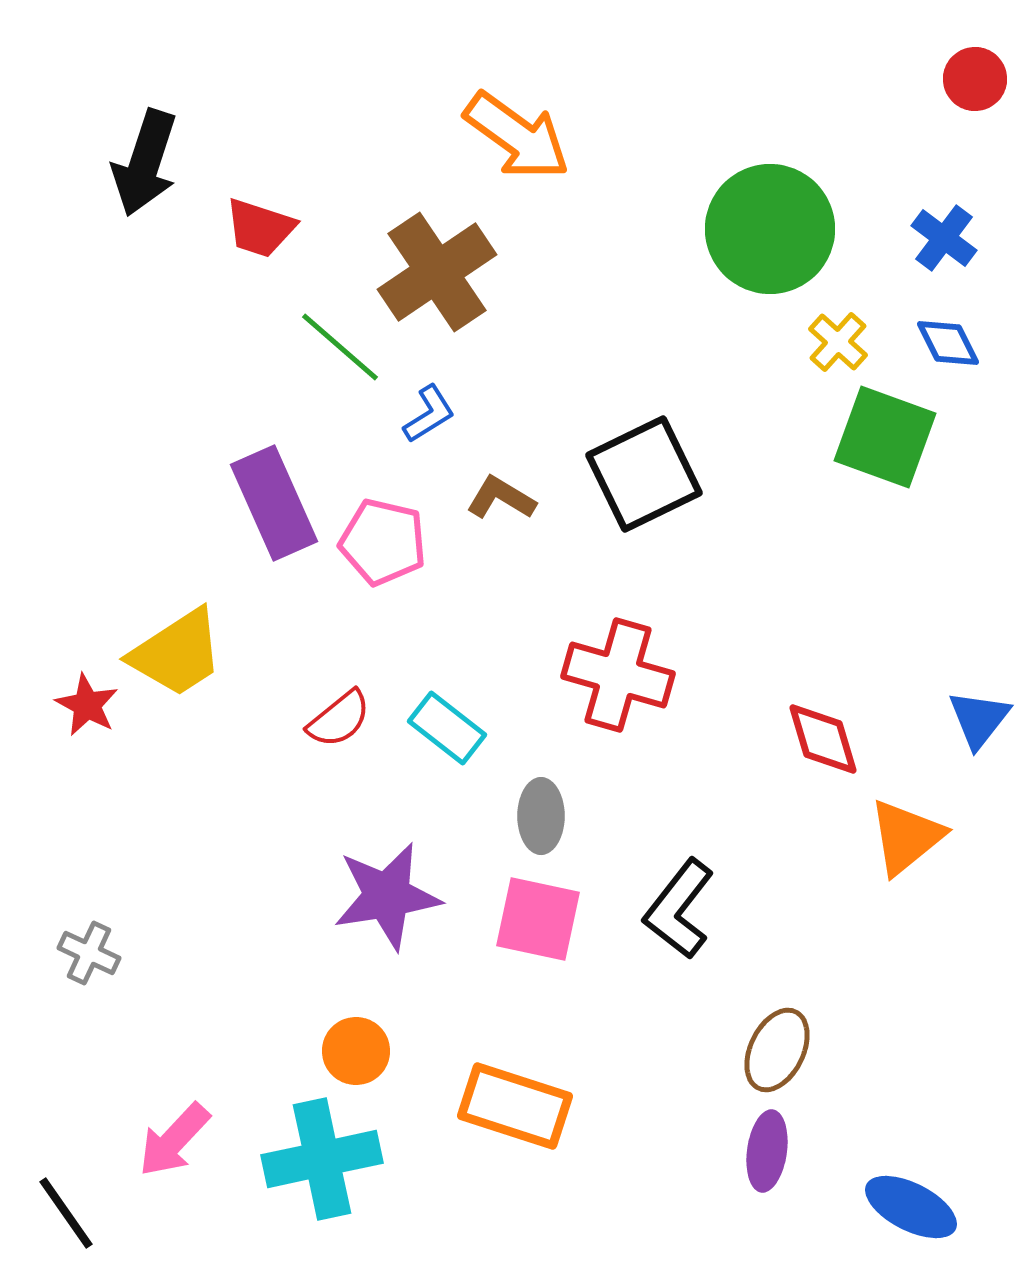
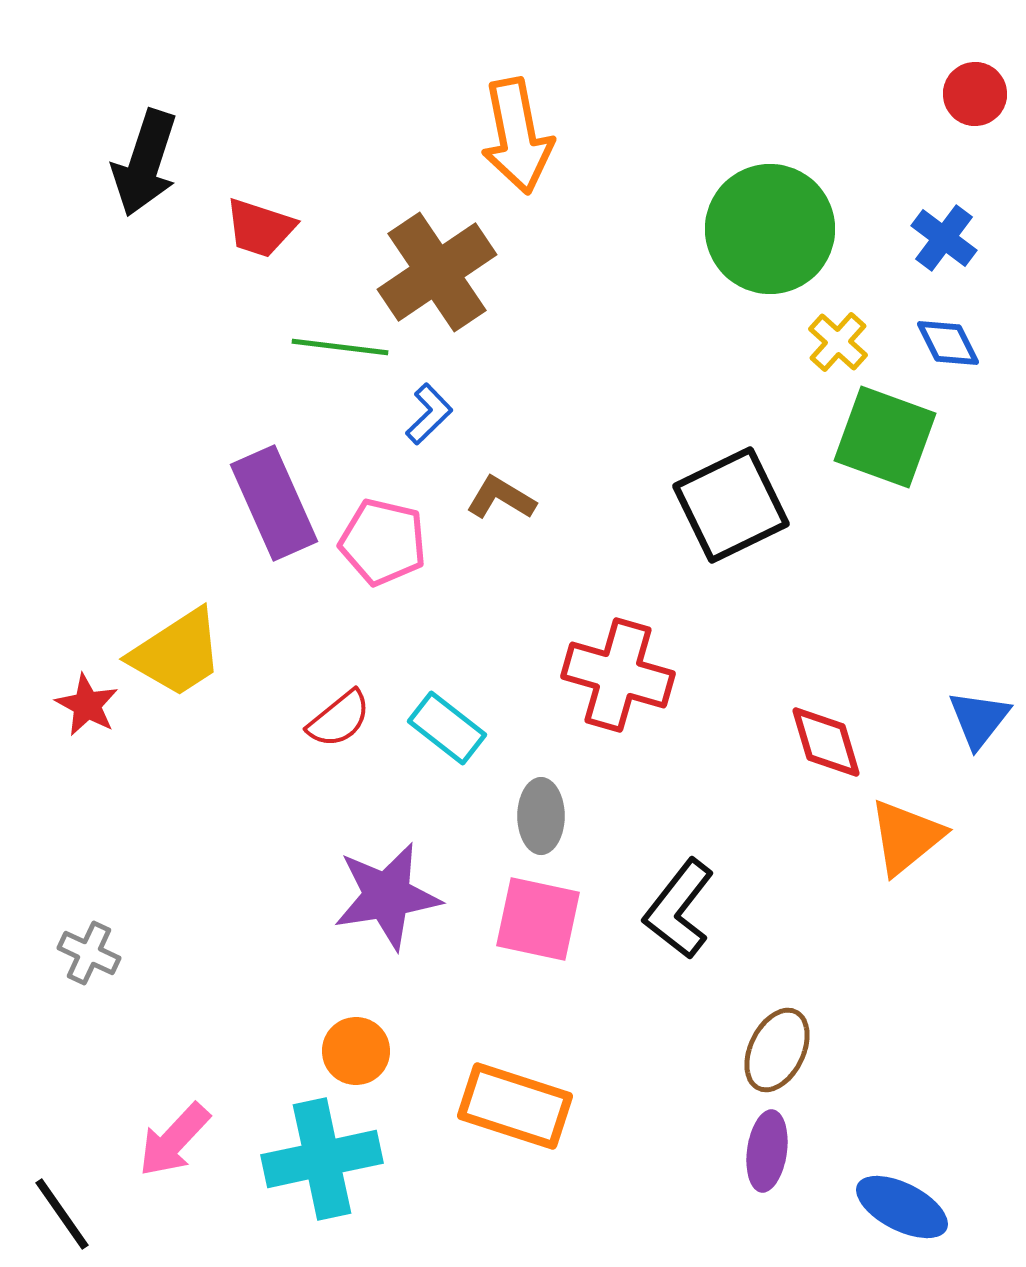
red circle: moved 15 px down
orange arrow: rotated 43 degrees clockwise
green line: rotated 34 degrees counterclockwise
blue L-shape: rotated 12 degrees counterclockwise
black square: moved 87 px right, 31 px down
red diamond: moved 3 px right, 3 px down
blue ellipse: moved 9 px left
black line: moved 4 px left, 1 px down
